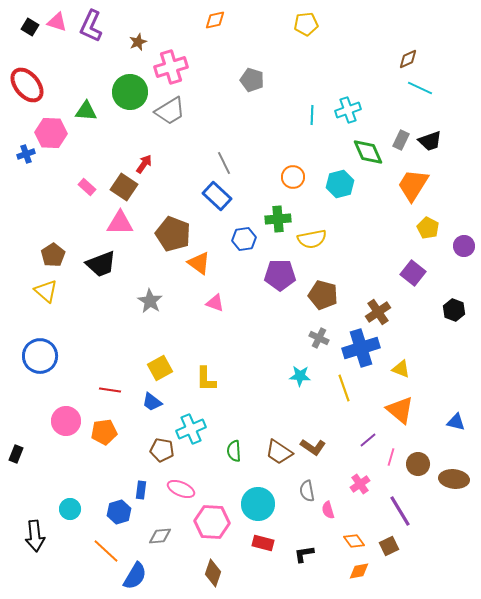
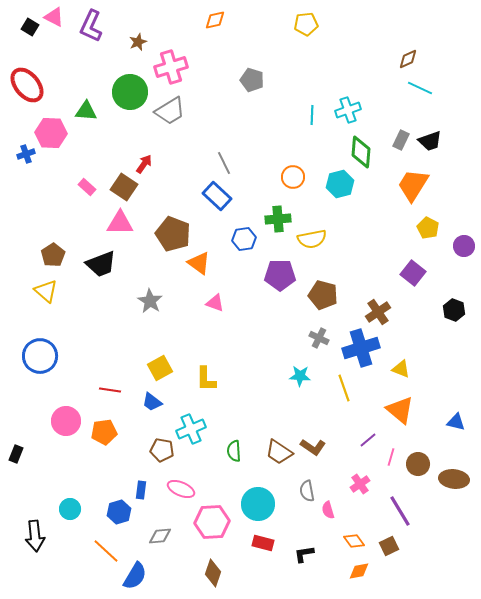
pink triangle at (57, 22): moved 3 px left, 5 px up; rotated 10 degrees clockwise
green diamond at (368, 152): moved 7 px left; rotated 28 degrees clockwise
pink hexagon at (212, 522): rotated 8 degrees counterclockwise
